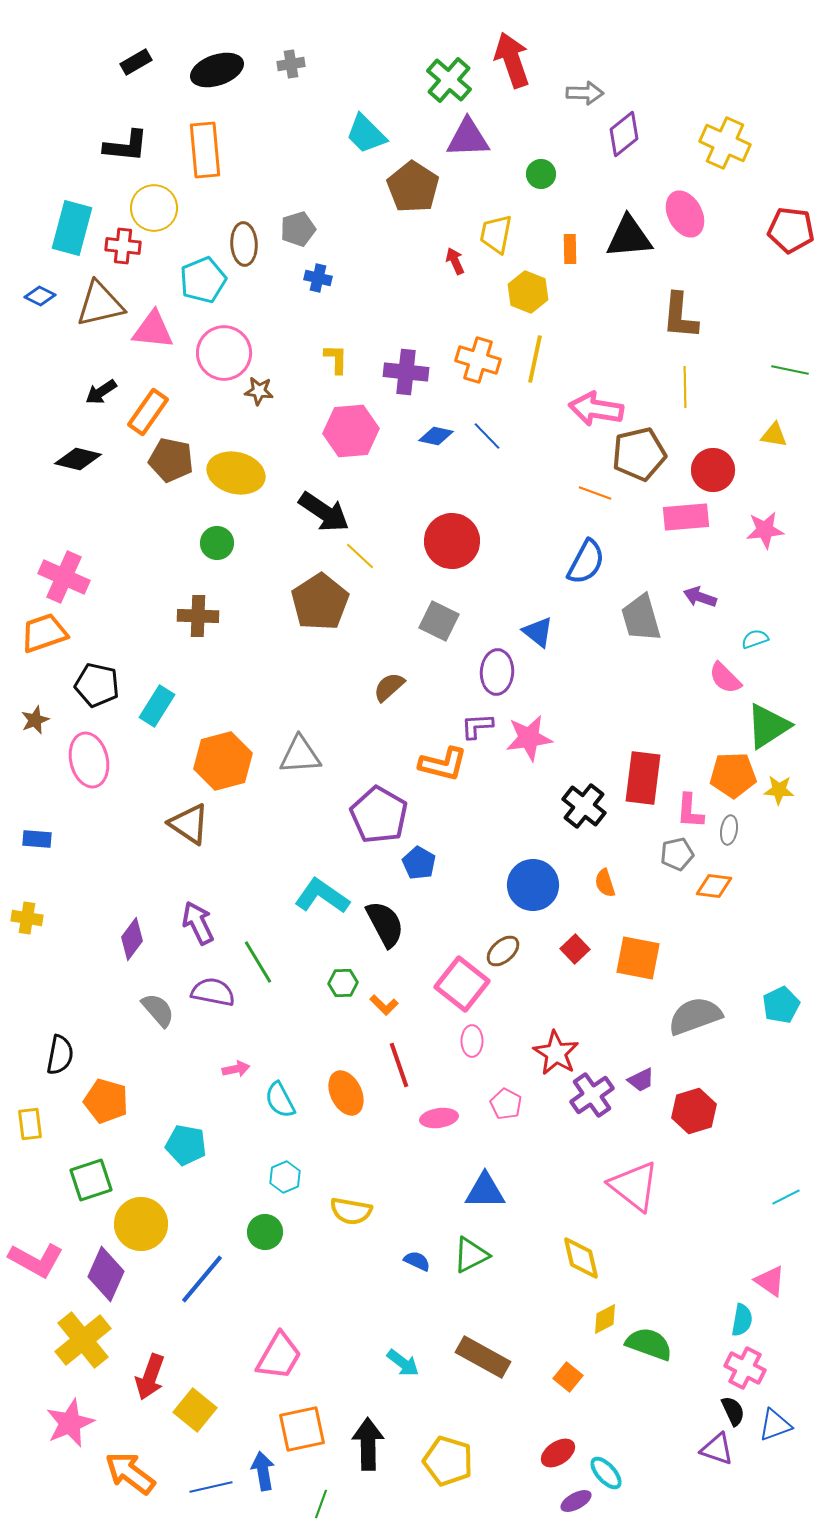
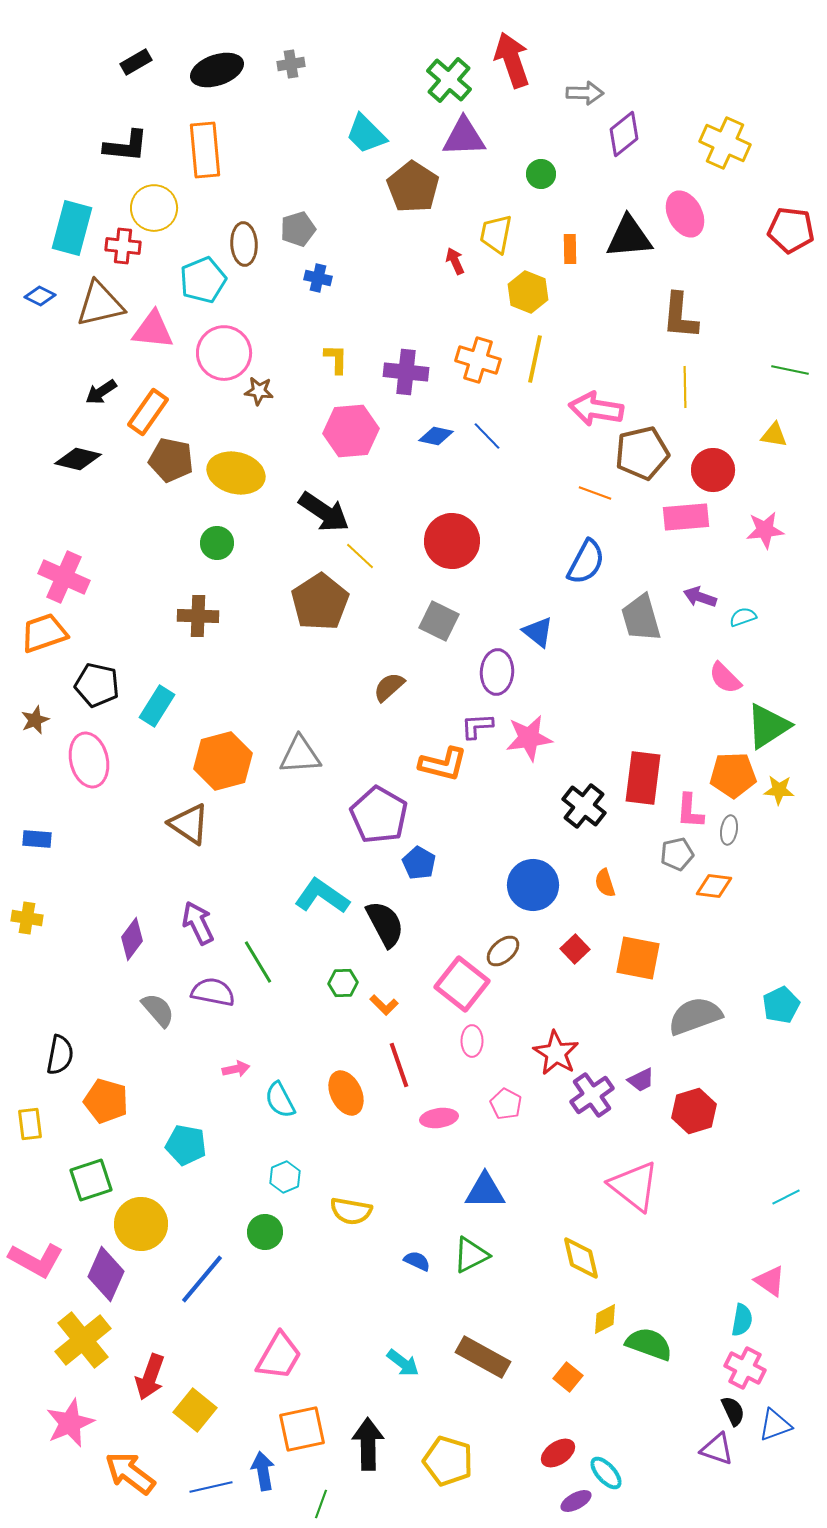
purple triangle at (468, 138): moved 4 px left, 1 px up
brown pentagon at (639, 454): moved 3 px right, 1 px up
cyan semicircle at (755, 639): moved 12 px left, 22 px up
